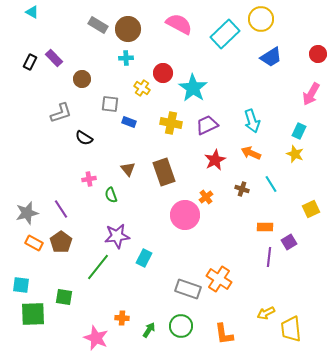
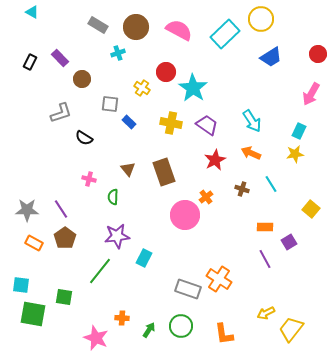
pink semicircle at (179, 24): moved 6 px down
brown circle at (128, 29): moved 8 px right, 2 px up
purple rectangle at (54, 58): moved 6 px right
cyan cross at (126, 58): moved 8 px left, 5 px up; rotated 16 degrees counterclockwise
red circle at (163, 73): moved 3 px right, 1 px up
cyan arrow at (252, 121): rotated 15 degrees counterclockwise
blue rectangle at (129, 122): rotated 24 degrees clockwise
purple trapezoid at (207, 125): rotated 60 degrees clockwise
yellow star at (295, 154): rotated 30 degrees counterclockwise
pink cross at (89, 179): rotated 24 degrees clockwise
green semicircle at (111, 195): moved 2 px right, 2 px down; rotated 21 degrees clockwise
yellow square at (311, 209): rotated 24 degrees counterclockwise
gray star at (27, 213): moved 3 px up; rotated 15 degrees clockwise
brown pentagon at (61, 242): moved 4 px right, 4 px up
purple line at (269, 257): moved 4 px left, 2 px down; rotated 36 degrees counterclockwise
green line at (98, 267): moved 2 px right, 4 px down
green square at (33, 314): rotated 12 degrees clockwise
yellow trapezoid at (291, 329): rotated 44 degrees clockwise
